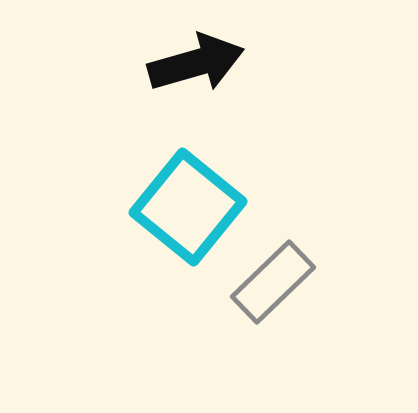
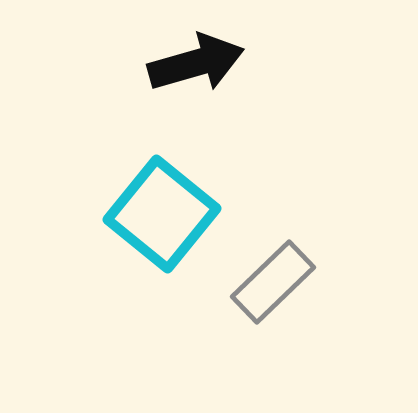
cyan square: moved 26 px left, 7 px down
